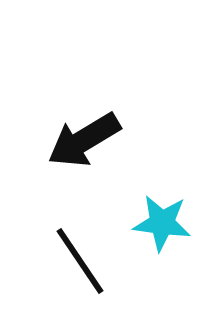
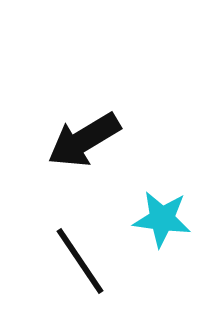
cyan star: moved 4 px up
